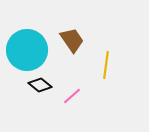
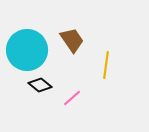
pink line: moved 2 px down
